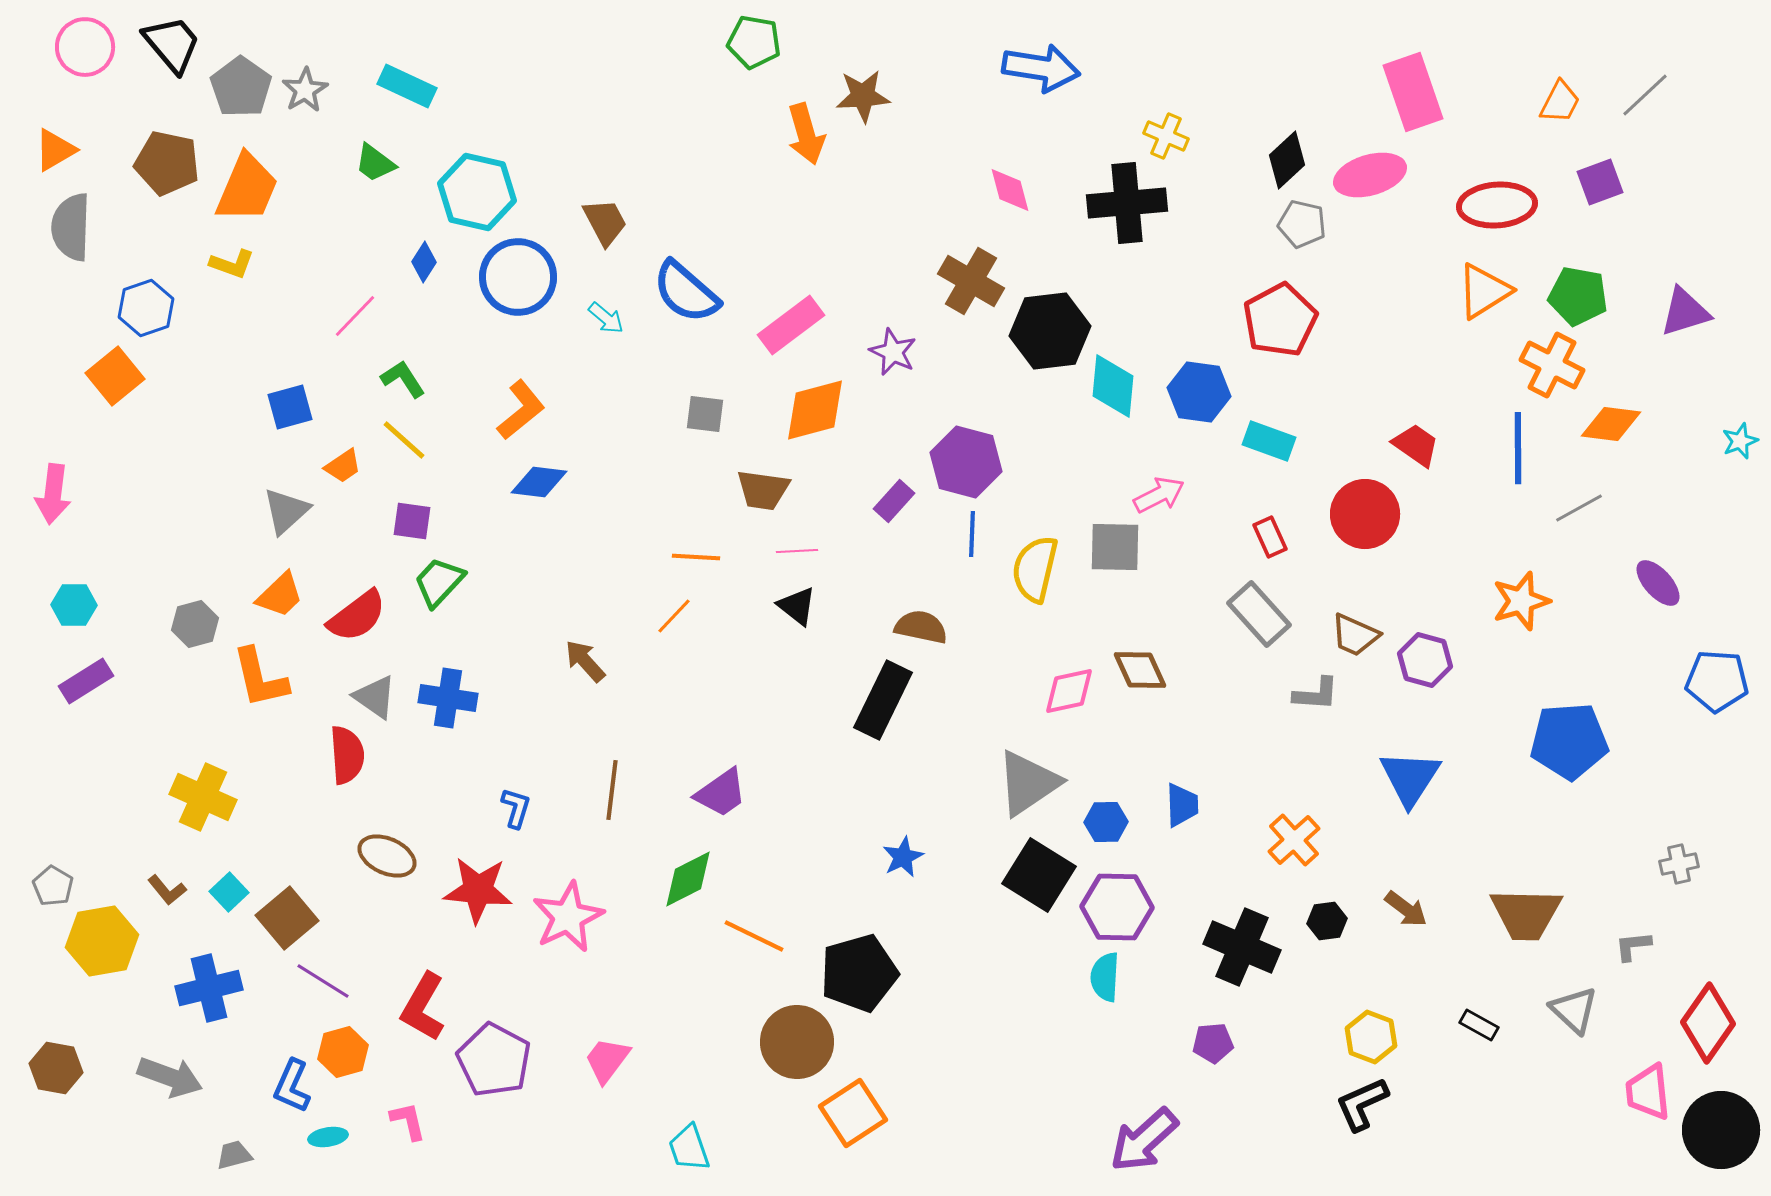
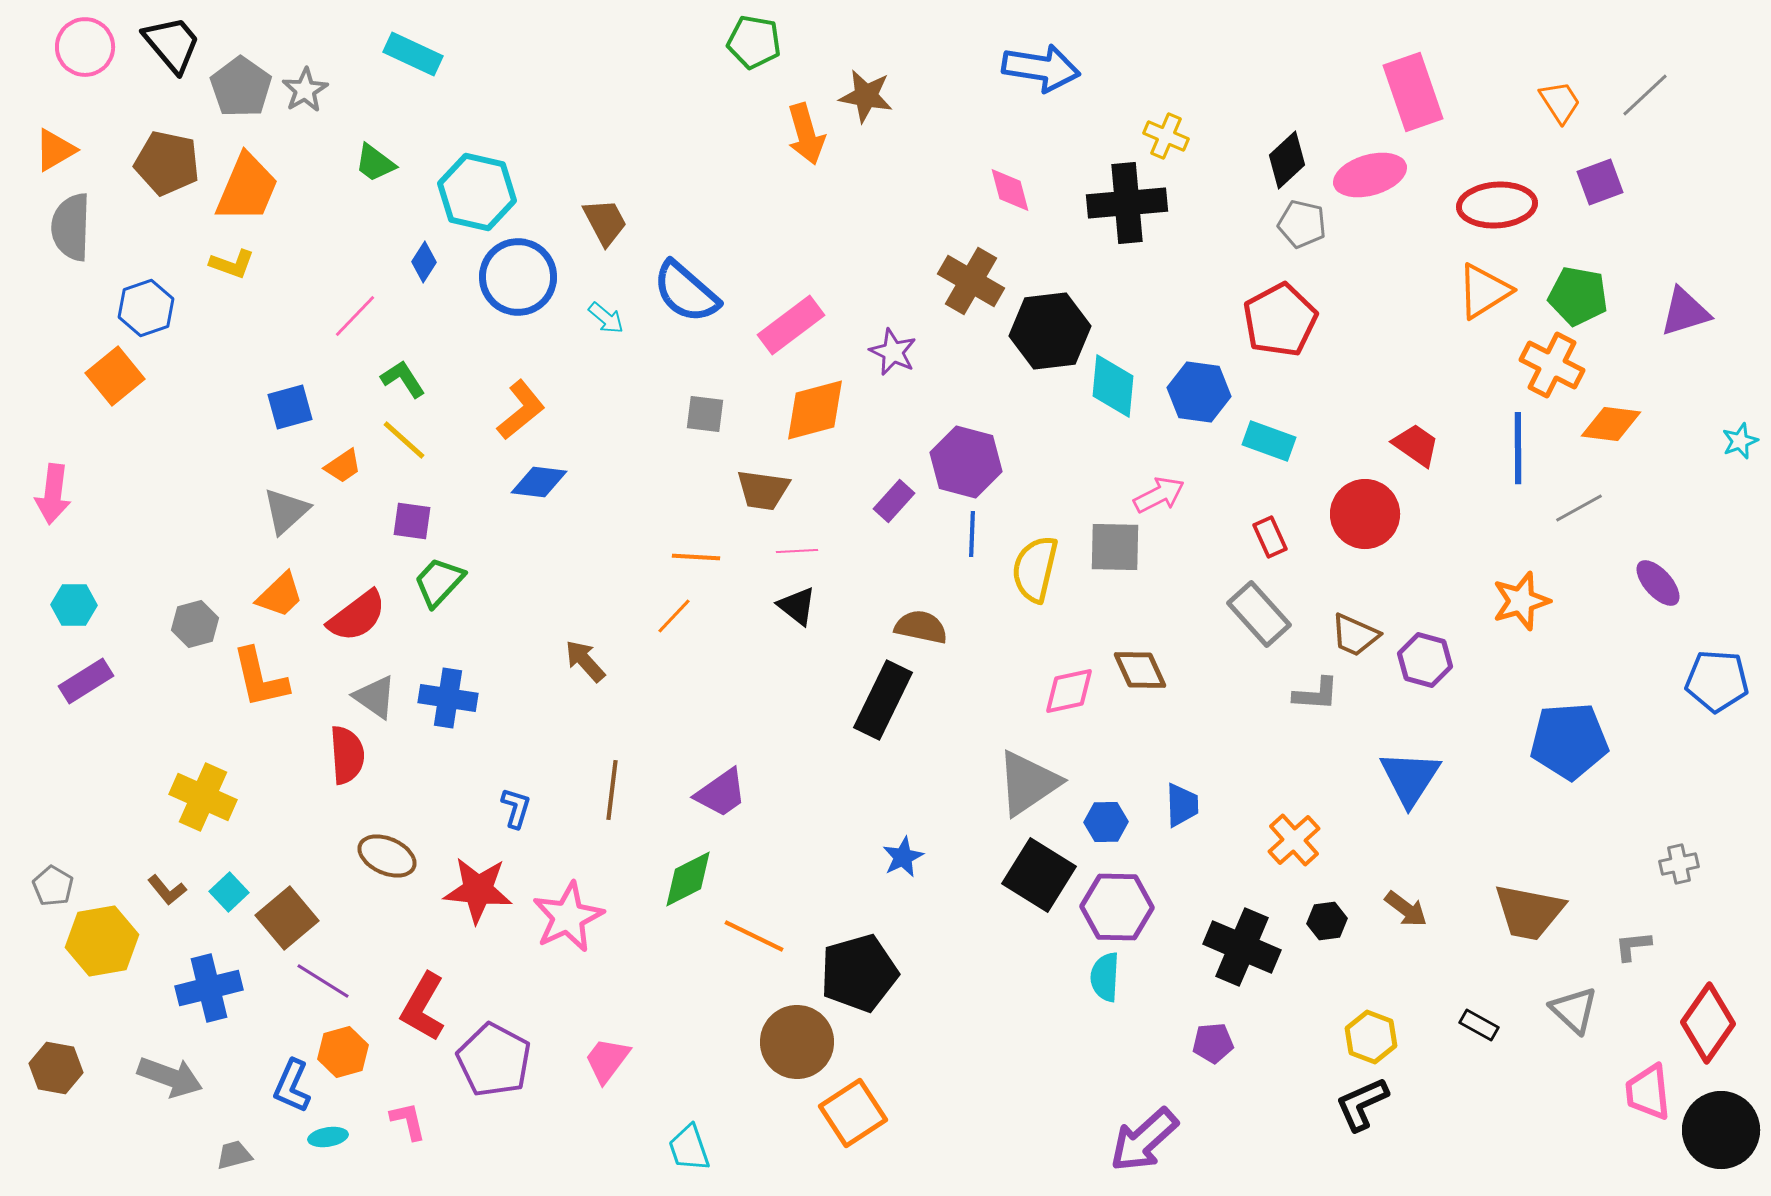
cyan rectangle at (407, 86): moved 6 px right, 32 px up
brown star at (863, 96): moved 3 px right; rotated 14 degrees clockwise
orange trapezoid at (1560, 102): rotated 60 degrees counterclockwise
brown trapezoid at (1526, 914): moved 3 px right, 2 px up; rotated 10 degrees clockwise
